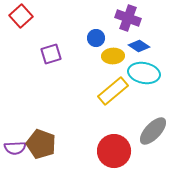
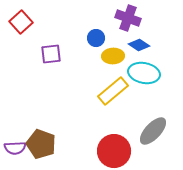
red square: moved 6 px down
blue diamond: moved 1 px up
purple square: rotated 10 degrees clockwise
